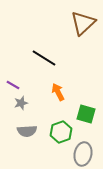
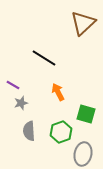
gray semicircle: moved 2 px right; rotated 90 degrees clockwise
